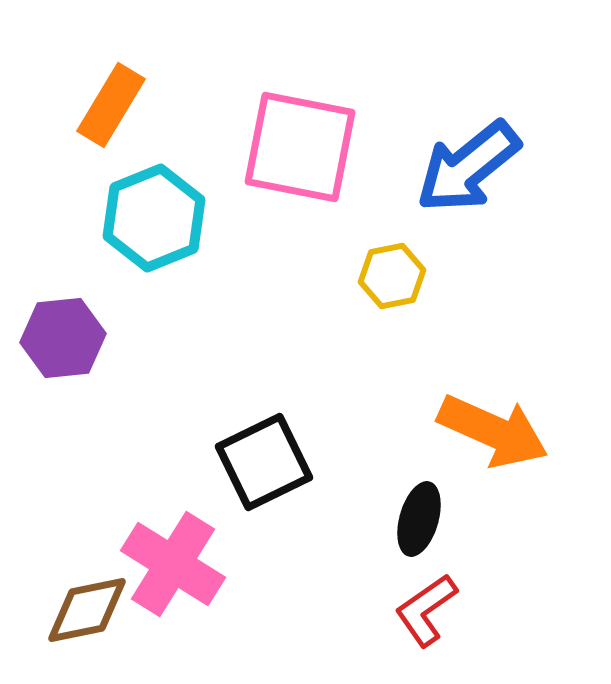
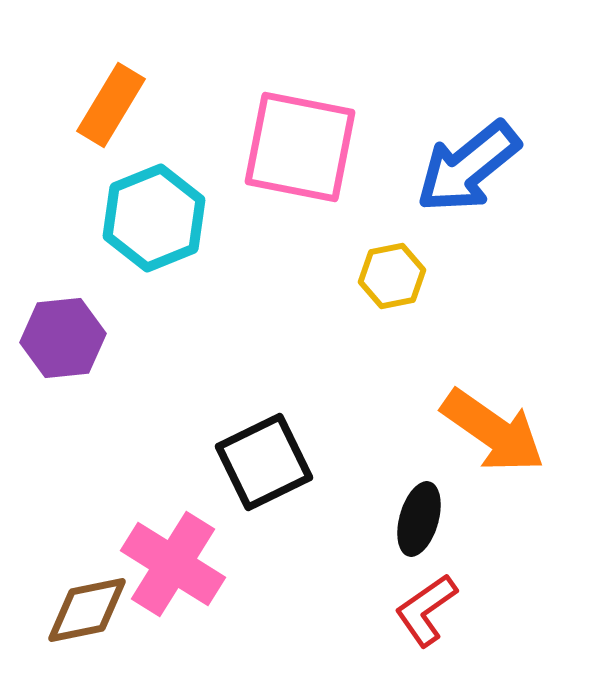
orange arrow: rotated 11 degrees clockwise
